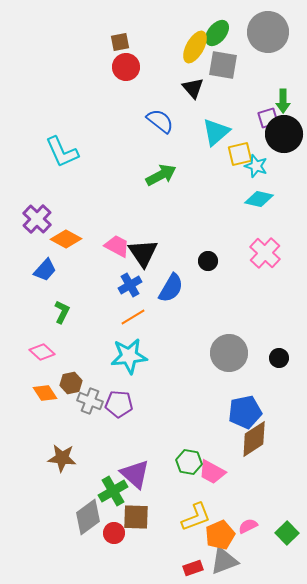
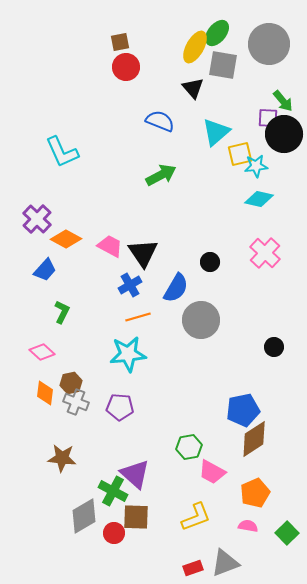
gray circle at (268, 32): moved 1 px right, 12 px down
green arrow at (283, 101): rotated 40 degrees counterclockwise
purple square at (268, 118): rotated 20 degrees clockwise
blue semicircle at (160, 121): rotated 16 degrees counterclockwise
cyan star at (256, 166): rotated 25 degrees counterclockwise
pink trapezoid at (117, 246): moved 7 px left
black circle at (208, 261): moved 2 px right, 1 px down
blue semicircle at (171, 288): moved 5 px right
orange line at (133, 317): moved 5 px right; rotated 15 degrees clockwise
gray circle at (229, 353): moved 28 px left, 33 px up
cyan star at (129, 356): moved 1 px left, 2 px up
black circle at (279, 358): moved 5 px left, 11 px up
orange diamond at (45, 393): rotated 40 degrees clockwise
gray cross at (90, 401): moved 14 px left, 1 px down
purple pentagon at (119, 404): moved 1 px right, 3 px down
blue pentagon at (245, 412): moved 2 px left, 2 px up
green hexagon at (189, 462): moved 15 px up; rotated 20 degrees counterclockwise
green cross at (113, 491): rotated 32 degrees counterclockwise
gray diamond at (88, 517): moved 4 px left, 1 px up; rotated 6 degrees clockwise
pink semicircle at (248, 526): rotated 36 degrees clockwise
orange pentagon at (220, 535): moved 35 px right, 42 px up
gray triangle at (224, 561): moved 1 px right, 2 px down
